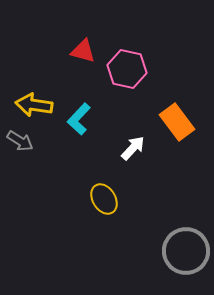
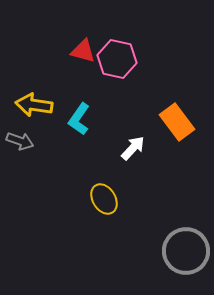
pink hexagon: moved 10 px left, 10 px up
cyan L-shape: rotated 8 degrees counterclockwise
gray arrow: rotated 12 degrees counterclockwise
